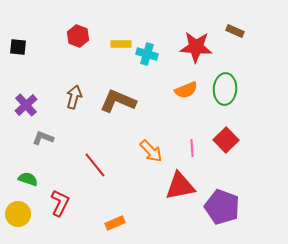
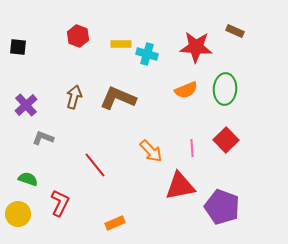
brown L-shape: moved 3 px up
